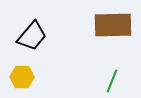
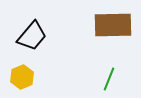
yellow hexagon: rotated 25 degrees counterclockwise
green line: moved 3 px left, 2 px up
